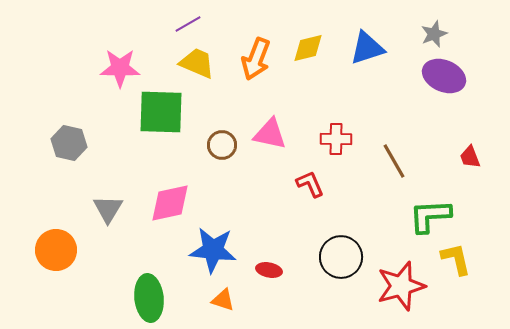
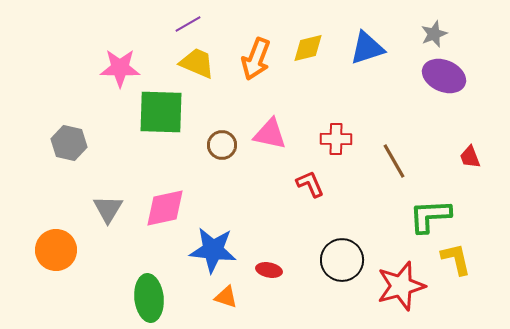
pink diamond: moved 5 px left, 5 px down
black circle: moved 1 px right, 3 px down
orange triangle: moved 3 px right, 3 px up
